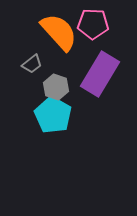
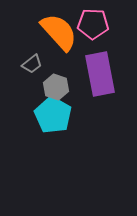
purple rectangle: rotated 42 degrees counterclockwise
